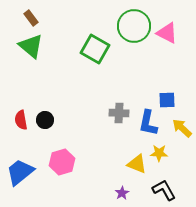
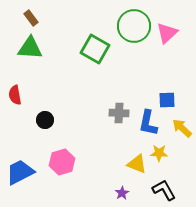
pink triangle: rotated 50 degrees clockwise
green triangle: moved 1 px left, 2 px down; rotated 36 degrees counterclockwise
red semicircle: moved 6 px left, 25 px up
blue trapezoid: rotated 12 degrees clockwise
